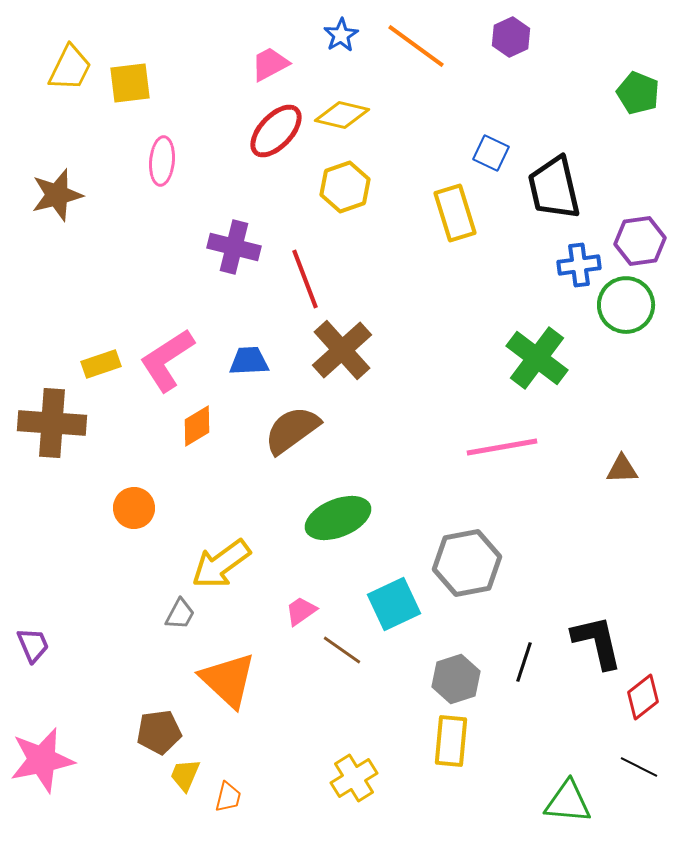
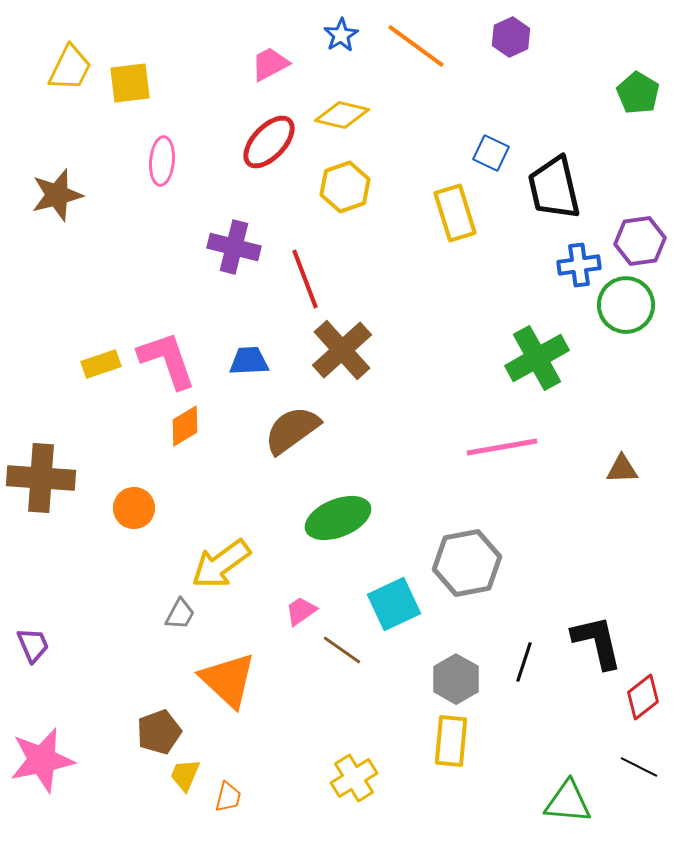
green pentagon at (638, 93): rotated 9 degrees clockwise
red ellipse at (276, 131): moved 7 px left, 11 px down
green cross at (537, 358): rotated 24 degrees clockwise
pink L-shape at (167, 360): rotated 104 degrees clockwise
brown cross at (52, 423): moved 11 px left, 55 px down
orange diamond at (197, 426): moved 12 px left
gray hexagon at (456, 679): rotated 12 degrees counterclockwise
brown pentagon at (159, 732): rotated 12 degrees counterclockwise
